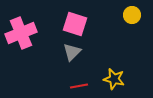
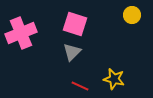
red line: moved 1 px right; rotated 36 degrees clockwise
